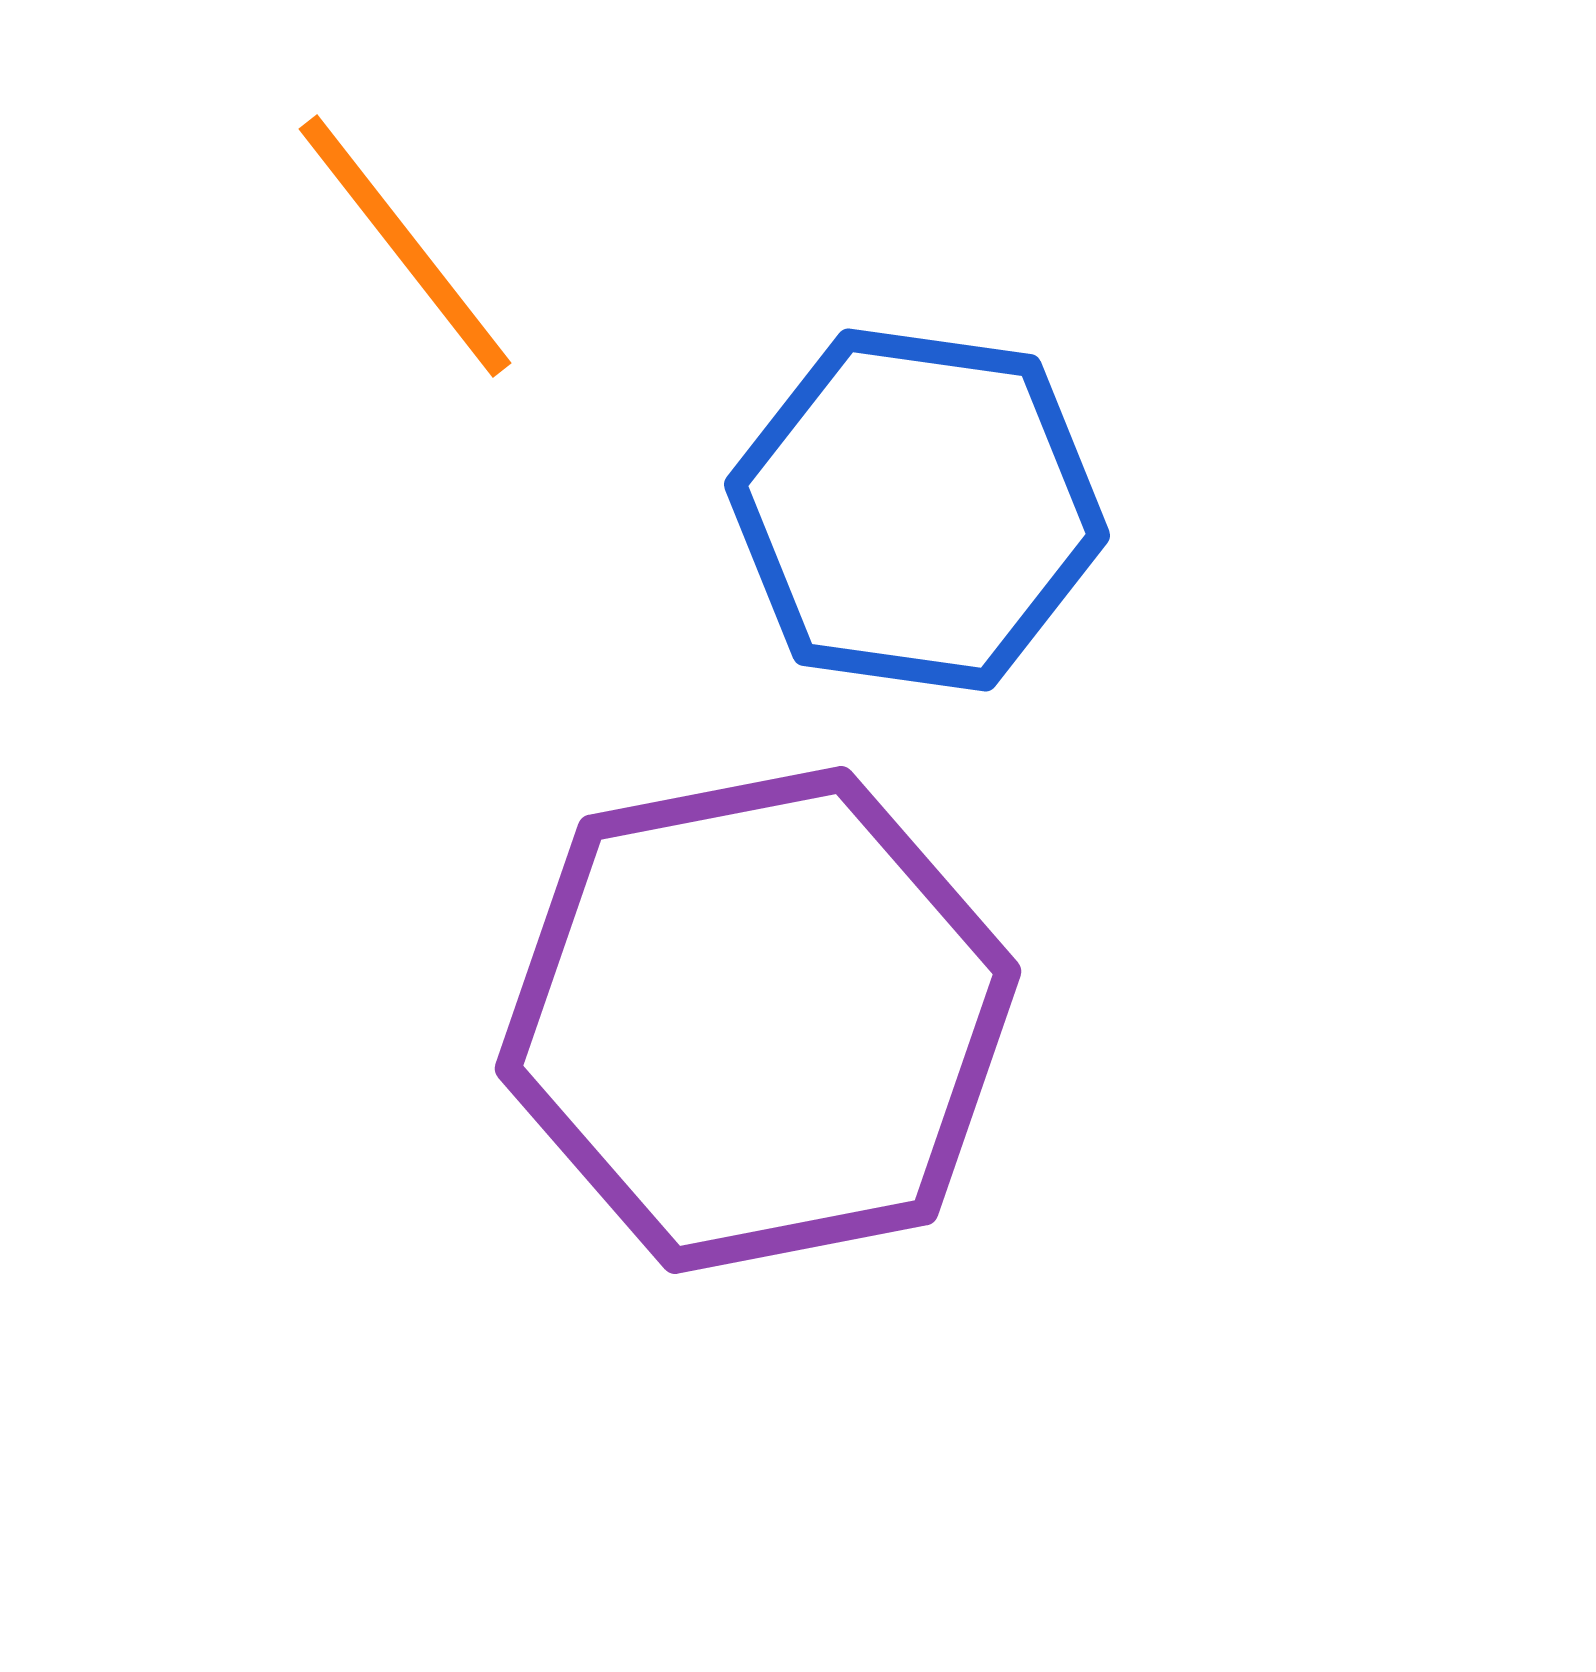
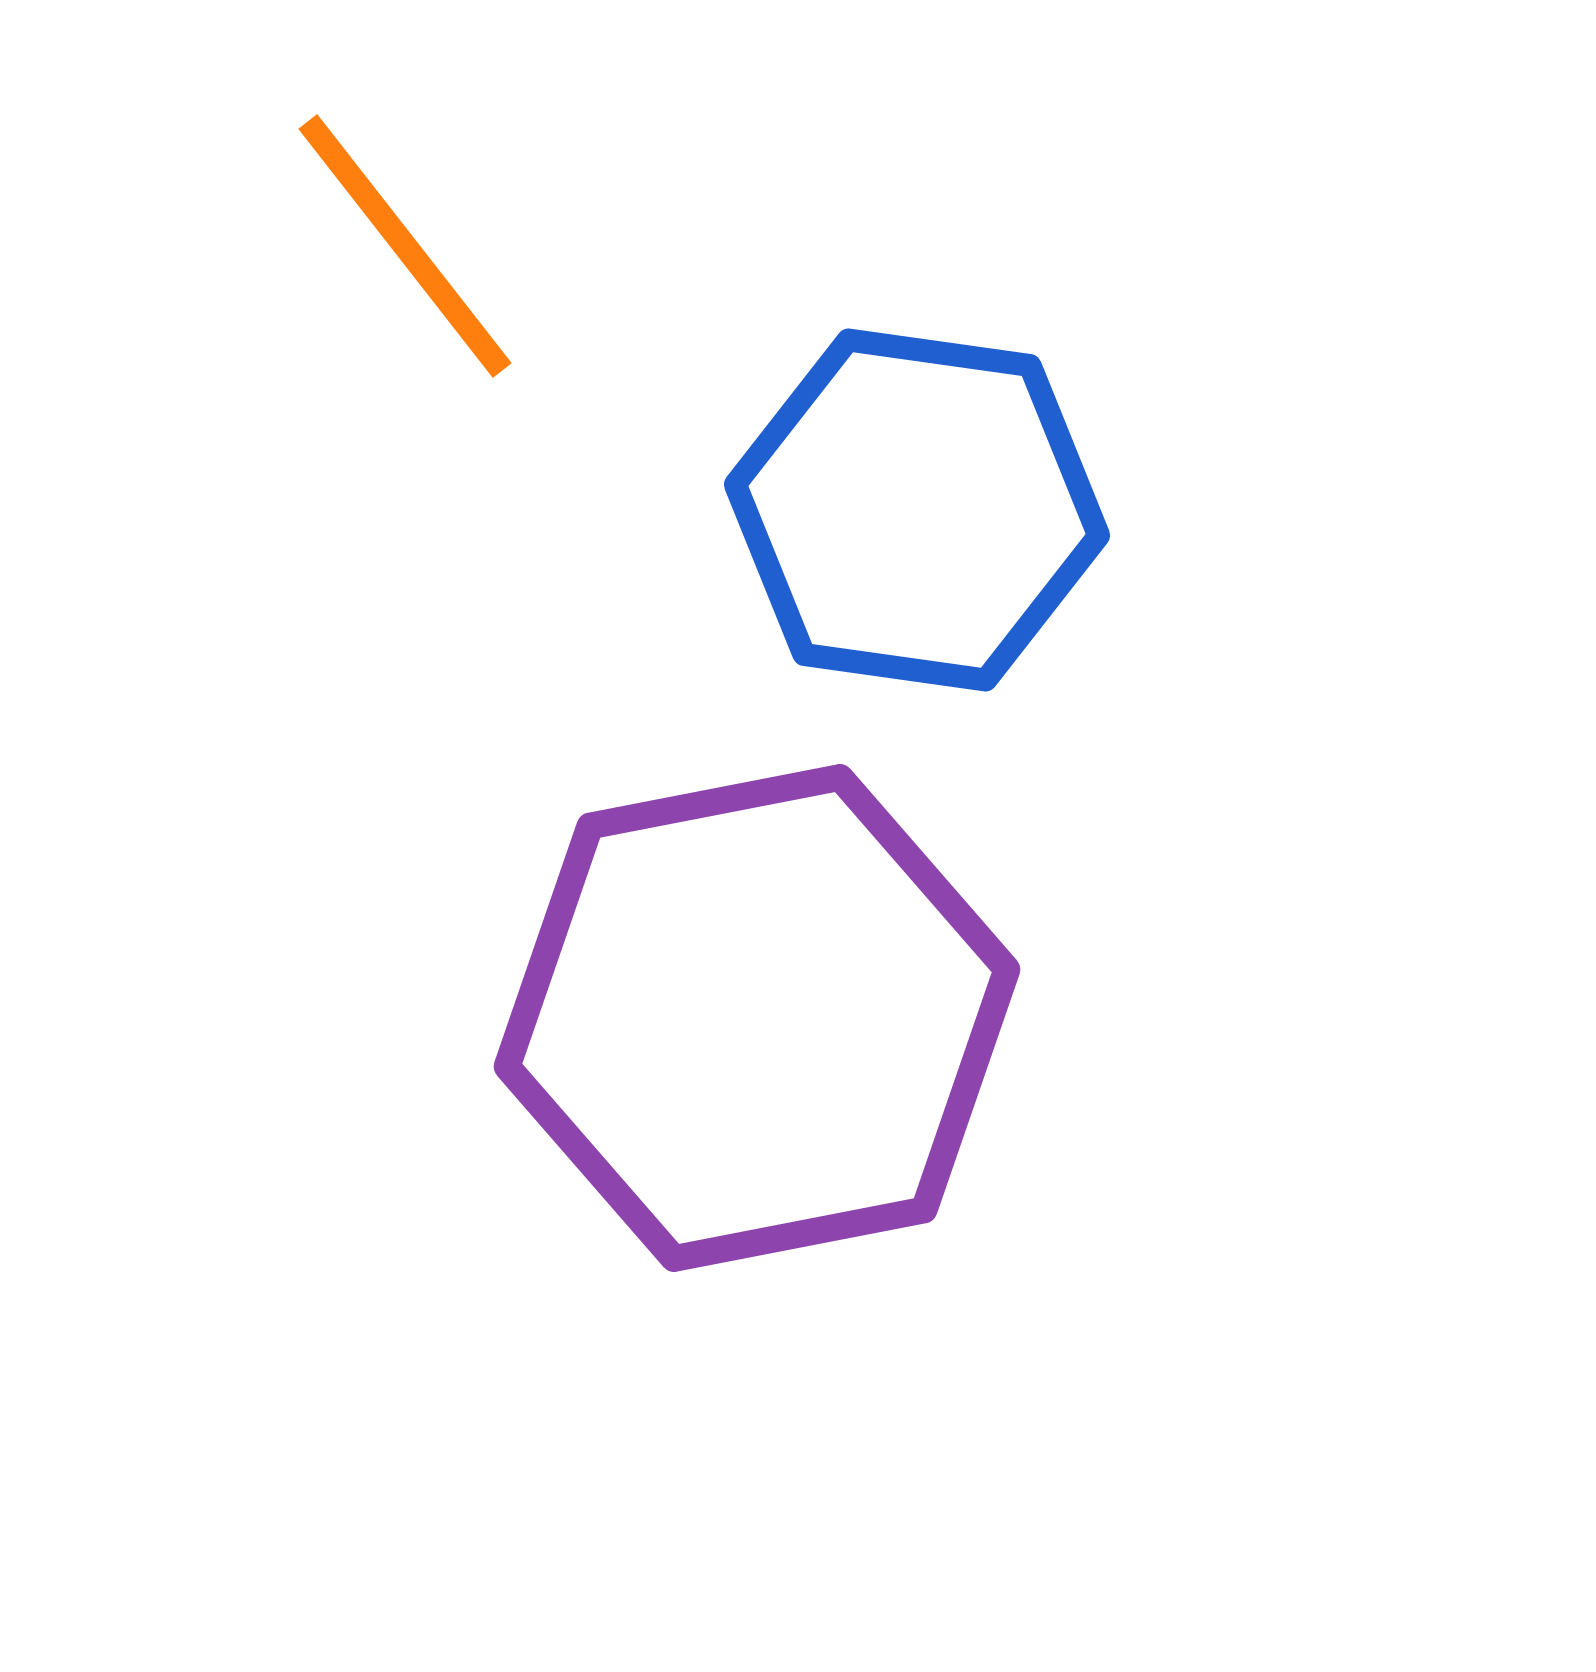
purple hexagon: moved 1 px left, 2 px up
